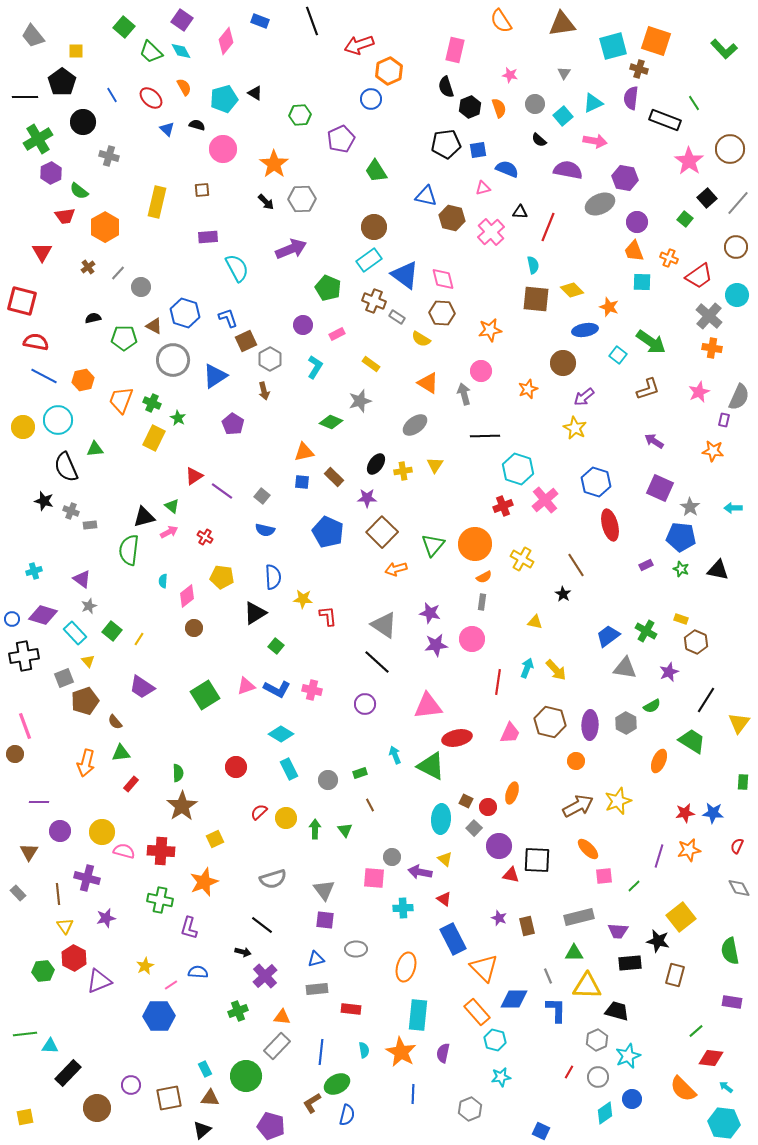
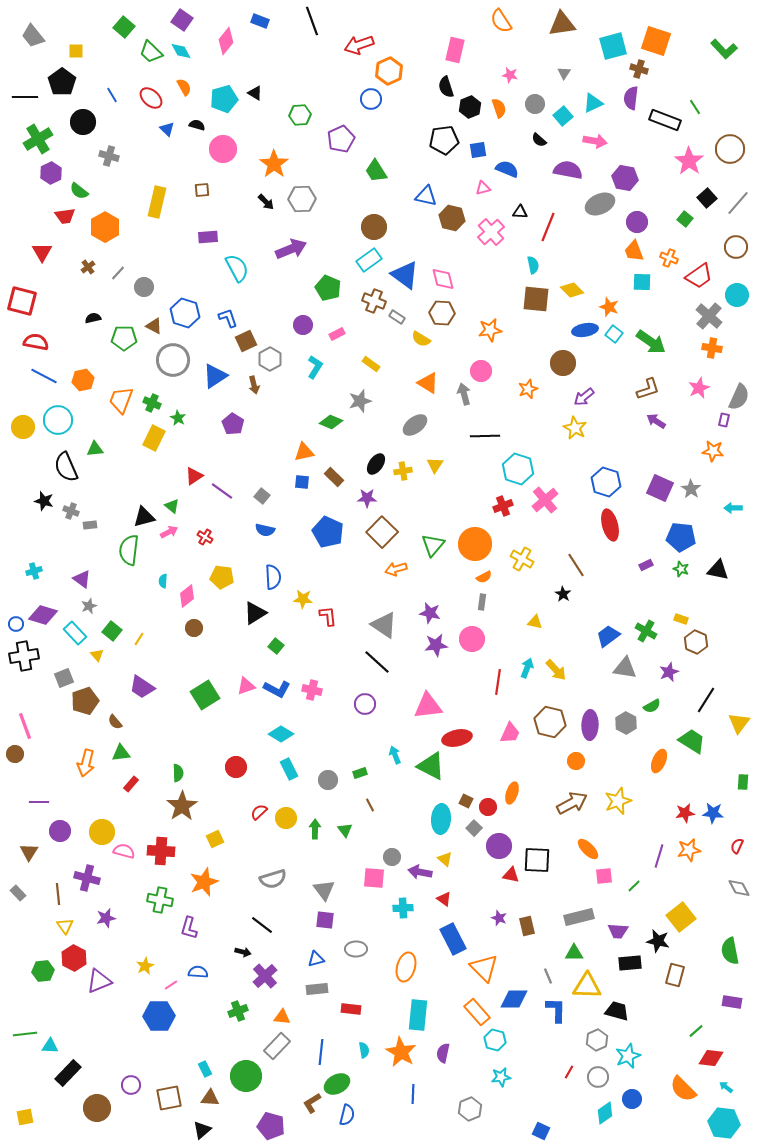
green line at (694, 103): moved 1 px right, 4 px down
black pentagon at (446, 144): moved 2 px left, 4 px up
gray circle at (141, 287): moved 3 px right
cyan square at (618, 355): moved 4 px left, 21 px up
brown arrow at (264, 391): moved 10 px left, 6 px up
pink star at (699, 392): moved 4 px up
purple arrow at (654, 441): moved 2 px right, 20 px up
blue hexagon at (596, 482): moved 10 px right
gray star at (690, 507): moved 1 px right, 18 px up
blue circle at (12, 619): moved 4 px right, 5 px down
yellow triangle at (88, 661): moved 9 px right, 6 px up
brown arrow at (578, 806): moved 6 px left, 3 px up
